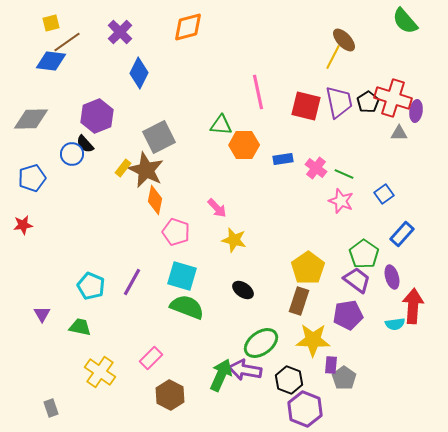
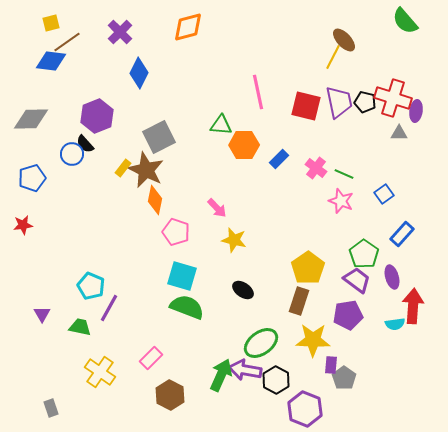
black pentagon at (368, 102): moved 3 px left; rotated 25 degrees counterclockwise
blue rectangle at (283, 159): moved 4 px left; rotated 36 degrees counterclockwise
purple line at (132, 282): moved 23 px left, 26 px down
black hexagon at (289, 380): moved 13 px left; rotated 8 degrees clockwise
